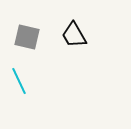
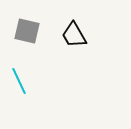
gray square: moved 6 px up
